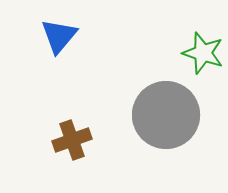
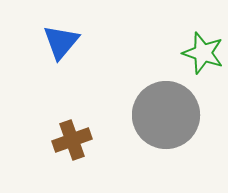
blue triangle: moved 2 px right, 6 px down
